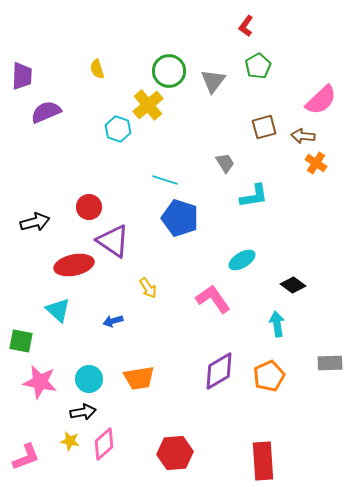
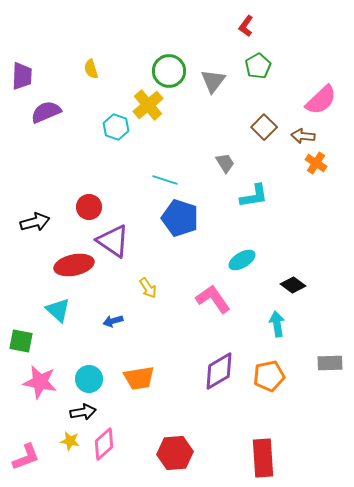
yellow semicircle at (97, 69): moved 6 px left
brown square at (264, 127): rotated 30 degrees counterclockwise
cyan hexagon at (118, 129): moved 2 px left, 2 px up
orange pentagon at (269, 376): rotated 12 degrees clockwise
red rectangle at (263, 461): moved 3 px up
